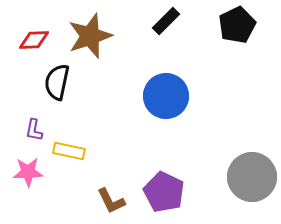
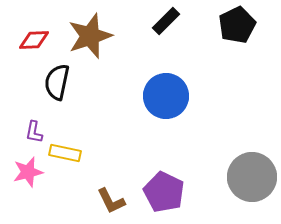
purple L-shape: moved 2 px down
yellow rectangle: moved 4 px left, 2 px down
pink star: rotated 12 degrees counterclockwise
